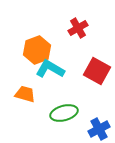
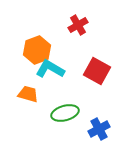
red cross: moved 3 px up
orange trapezoid: moved 3 px right
green ellipse: moved 1 px right
